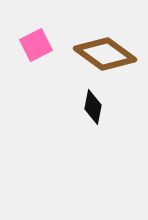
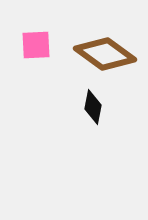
pink square: rotated 24 degrees clockwise
